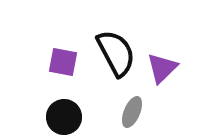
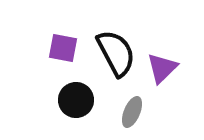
purple square: moved 14 px up
black circle: moved 12 px right, 17 px up
